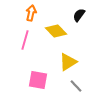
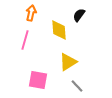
yellow diamond: moved 3 px right, 1 px up; rotated 40 degrees clockwise
gray line: moved 1 px right
